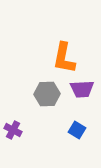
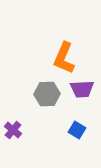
orange L-shape: rotated 12 degrees clockwise
purple cross: rotated 12 degrees clockwise
